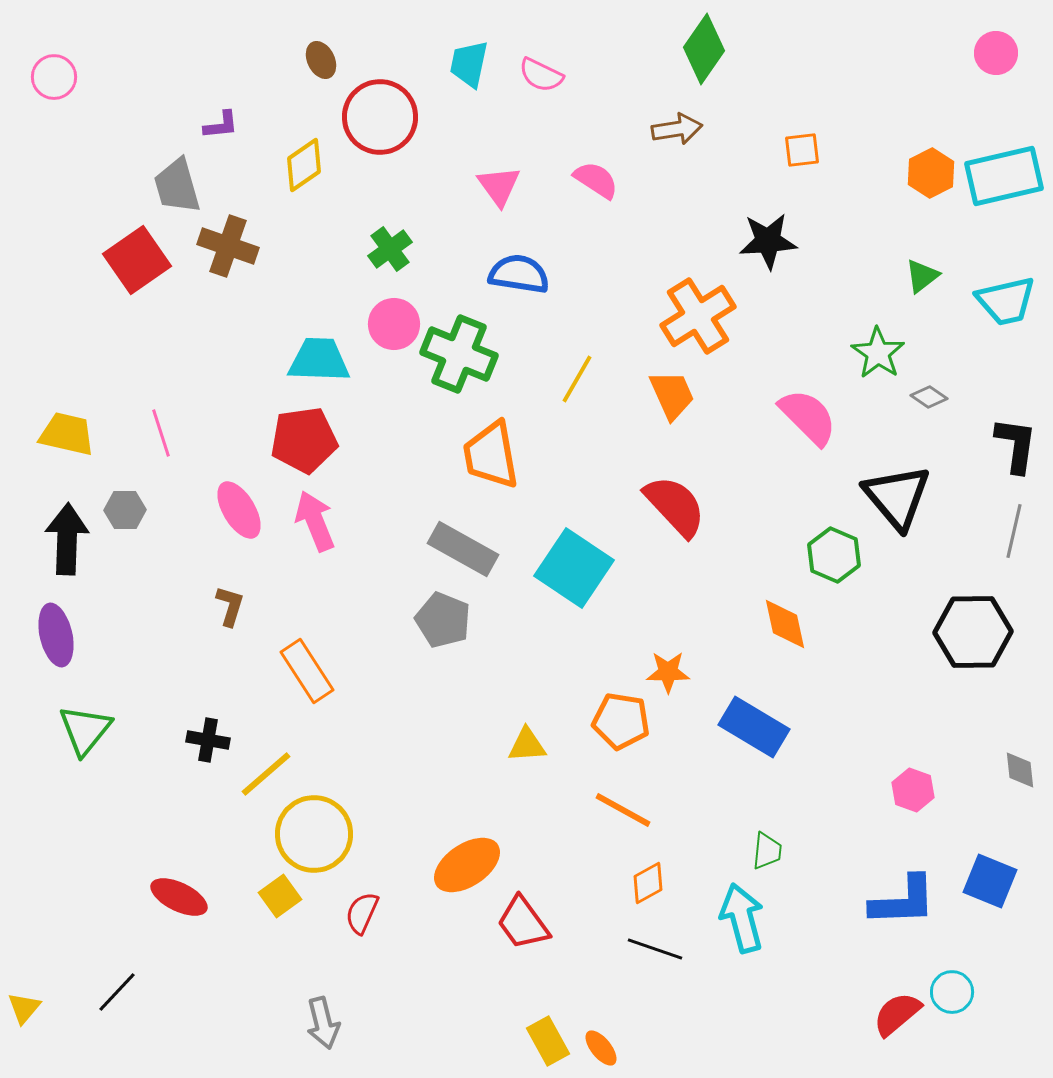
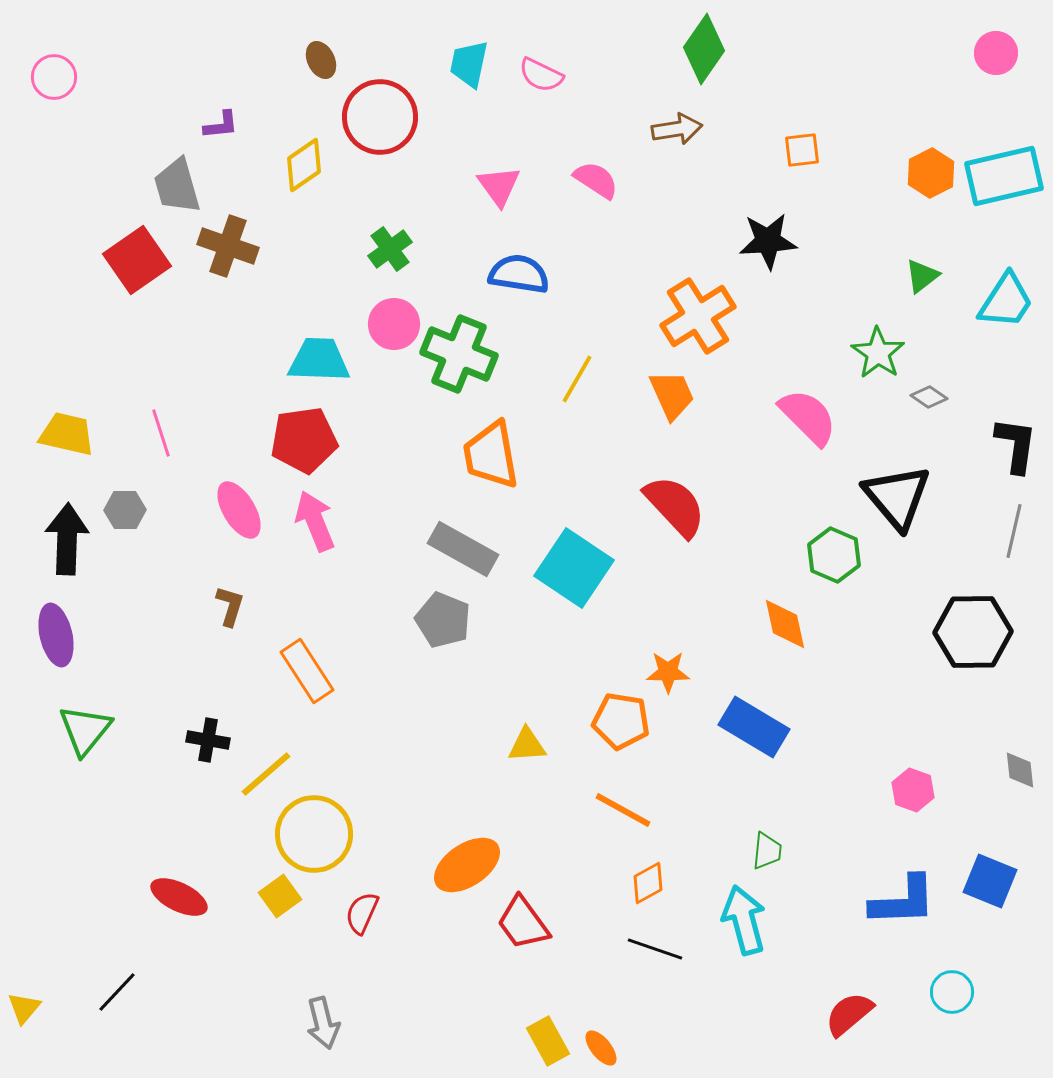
cyan trapezoid at (1006, 301): rotated 44 degrees counterclockwise
cyan arrow at (742, 918): moved 2 px right, 2 px down
red semicircle at (897, 1014): moved 48 px left
